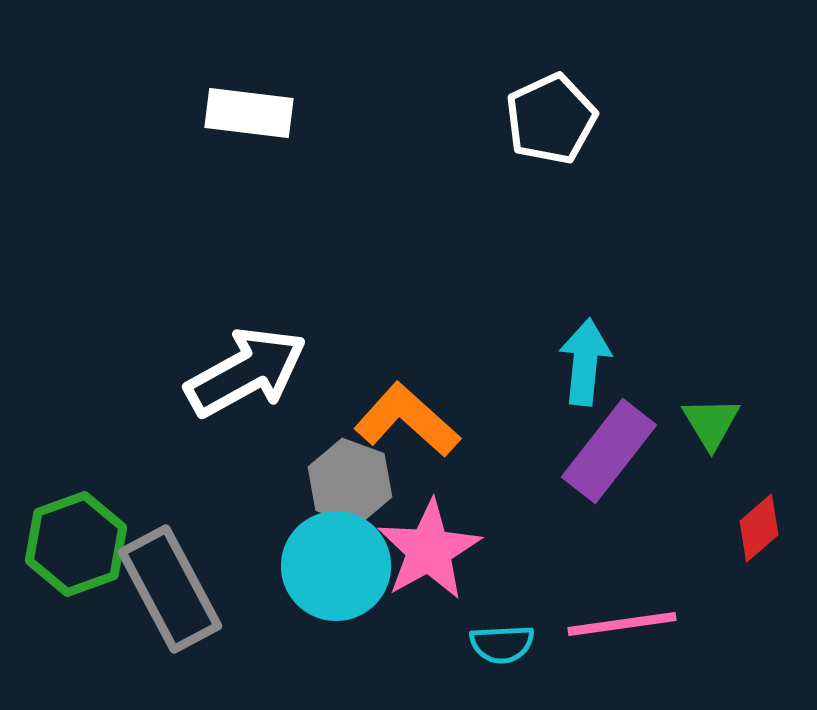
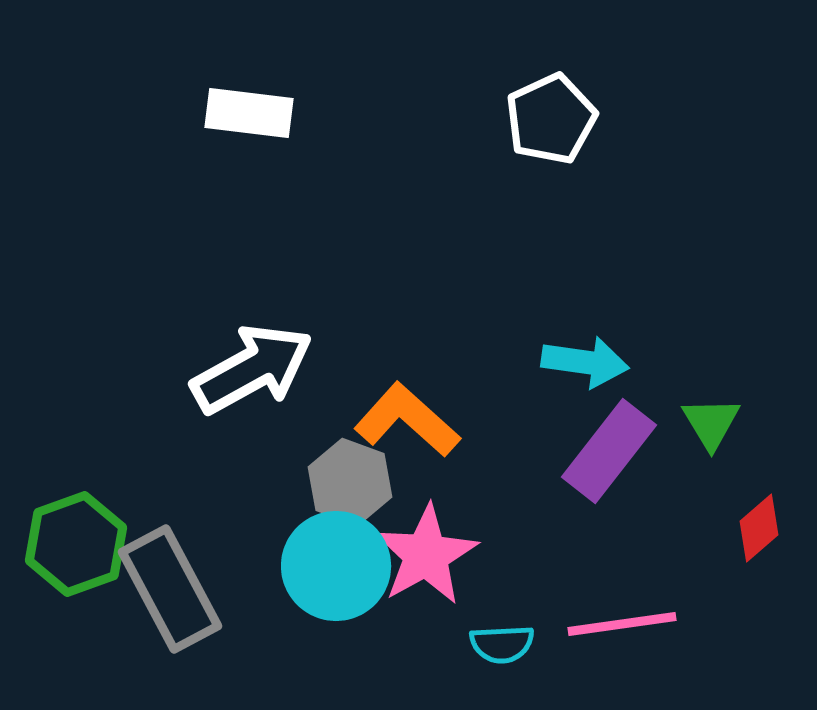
cyan arrow: rotated 92 degrees clockwise
white arrow: moved 6 px right, 3 px up
pink star: moved 3 px left, 5 px down
